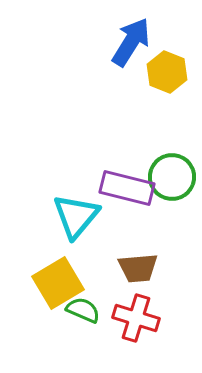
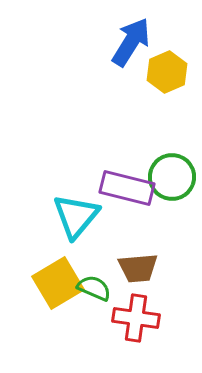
yellow hexagon: rotated 15 degrees clockwise
green semicircle: moved 11 px right, 22 px up
red cross: rotated 9 degrees counterclockwise
